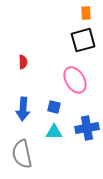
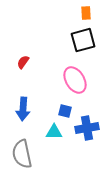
red semicircle: rotated 144 degrees counterclockwise
blue square: moved 11 px right, 4 px down
